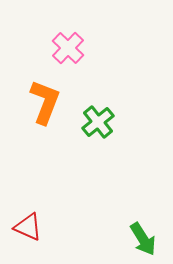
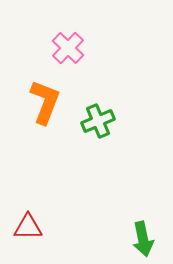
green cross: moved 1 px up; rotated 16 degrees clockwise
red triangle: rotated 24 degrees counterclockwise
green arrow: rotated 20 degrees clockwise
